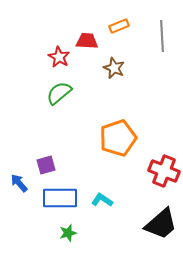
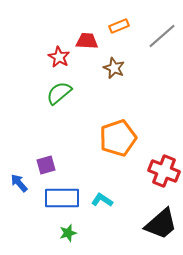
gray line: rotated 52 degrees clockwise
blue rectangle: moved 2 px right
